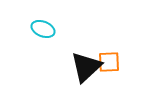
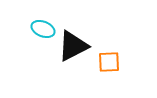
black triangle: moved 13 px left, 21 px up; rotated 16 degrees clockwise
